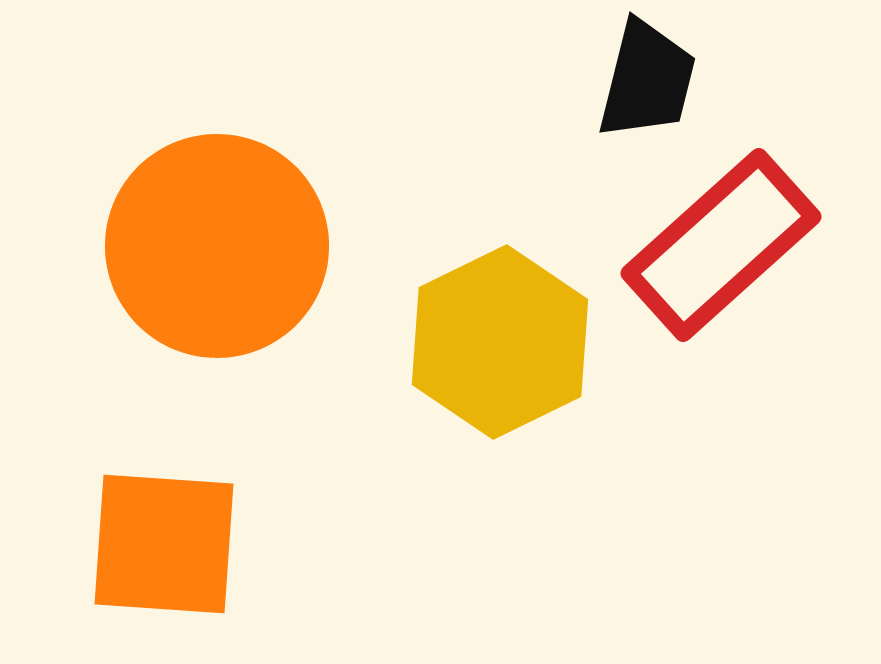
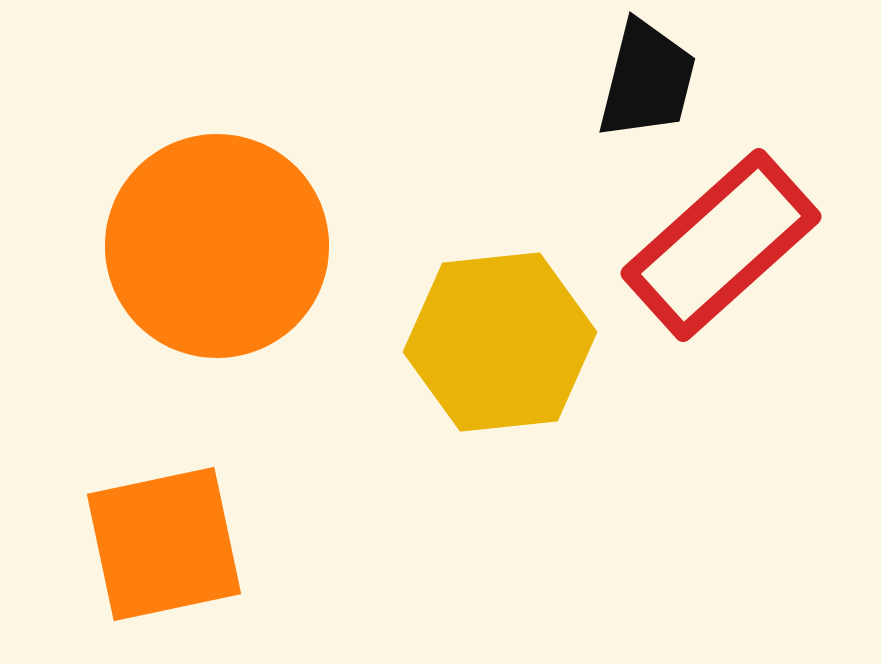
yellow hexagon: rotated 20 degrees clockwise
orange square: rotated 16 degrees counterclockwise
